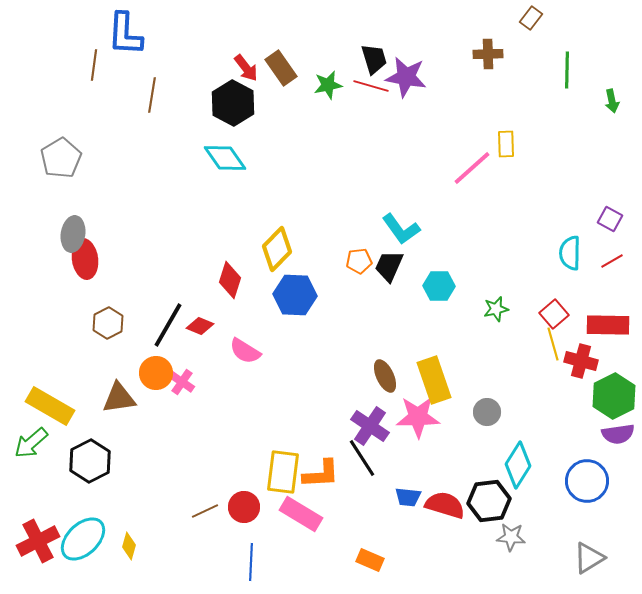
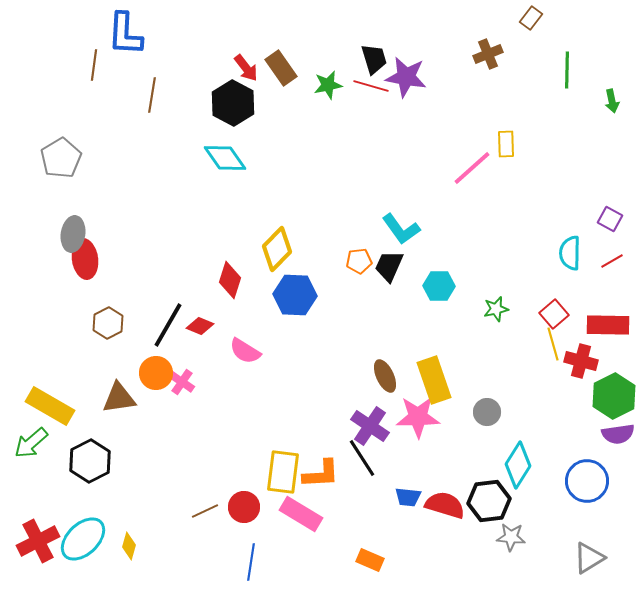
brown cross at (488, 54): rotated 20 degrees counterclockwise
blue line at (251, 562): rotated 6 degrees clockwise
